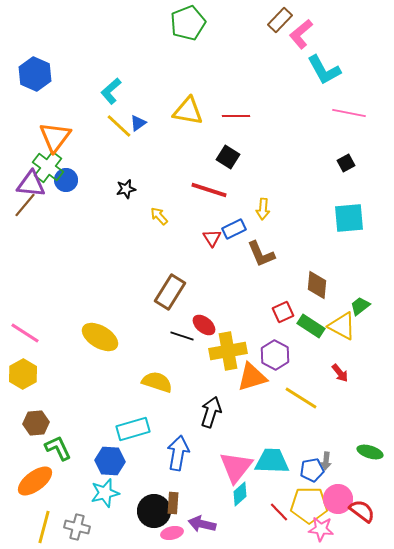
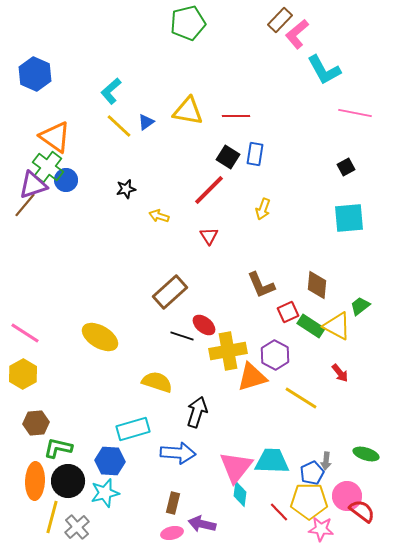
green pentagon at (188, 23): rotated 8 degrees clockwise
pink L-shape at (301, 34): moved 4 px left
pink line at (349, 113): moved 6 px right
blue triangle at (138, 123): moved 8 px right, 1 px up
orange triangle at (55, 137): rotated 32 degrees counterclockwise
black square at (346, 163): moved 4 px down
purple triangle at (31, 184): moved 2 px right, 1 px down; rotated 24 degrees counterclockwise
red line at (209, 190): rotated 63 degrees counterclockwise
yellow arrow at (263, 209): rotated 15 degrees clockwise
yellow arrow at (159, 216): rotated 30 degrees counterclockwise
blue rectangle at (234, 229): moved 21 px right, 75 px up; rotated 55 degrees counterclockwise
red triangle at (212, 238): moved 3 px left, 2 px up
brown L-shape at (261, 254): moved 31 px down
brown rectangle at (170, 292): rotated 16 degrees clockwise
red square at (283, 312): moved 5 px right
yellow triangle at (342, 326): moved 5 px left
black arrow at (211, 412): moved 14 px left
green L-shape at (58, 448): rotated 52 degrees counterclockwise
green ellipse at (370, 452): moved 4 px left, 2 px down
blue arrow at (178, 453): rotated 84 degrees clockwise
blue pentagon at (312, 470): moved 3 px down; rotated 15 degrees counterclockwise
orange ellipse at (35, 481): rotated 51 degrees counterclockwise
cyan diamond at (240, 494): rotated 40 degrees counterclockwise
pink circle at (338, 499): moved 9 px right, 3 px up
brown rectangle at (173, 503): rotated 10 degrees clockwise
yellow pentagon at (309, 505): moved 4 px up
black circle at (154, 511): moved 86 px left, 30 px up
yellow line at (44, 527): moved 8 px right, 10 px up
gray cross at (77, 527): rotated 35 degrees clockwise
